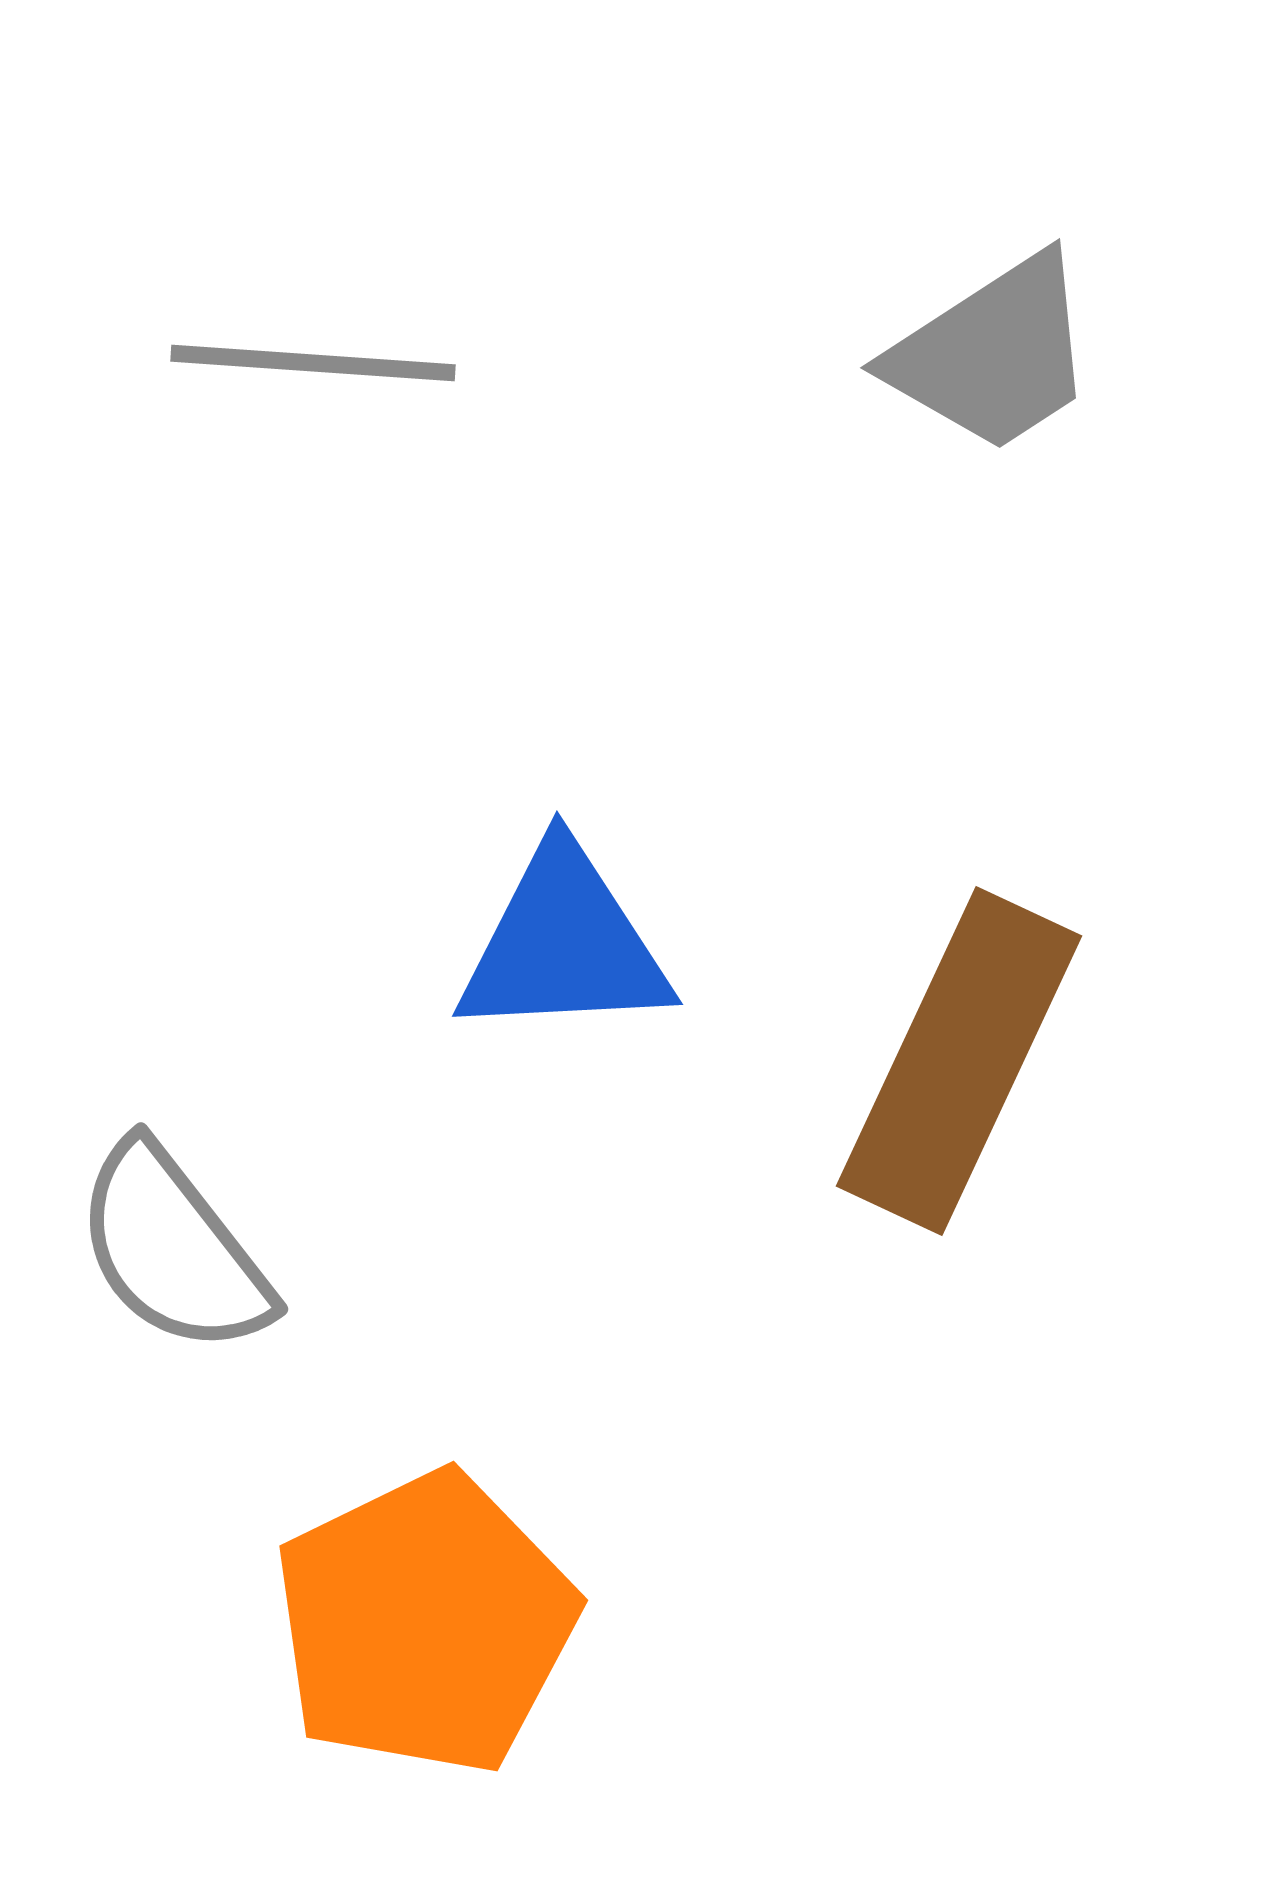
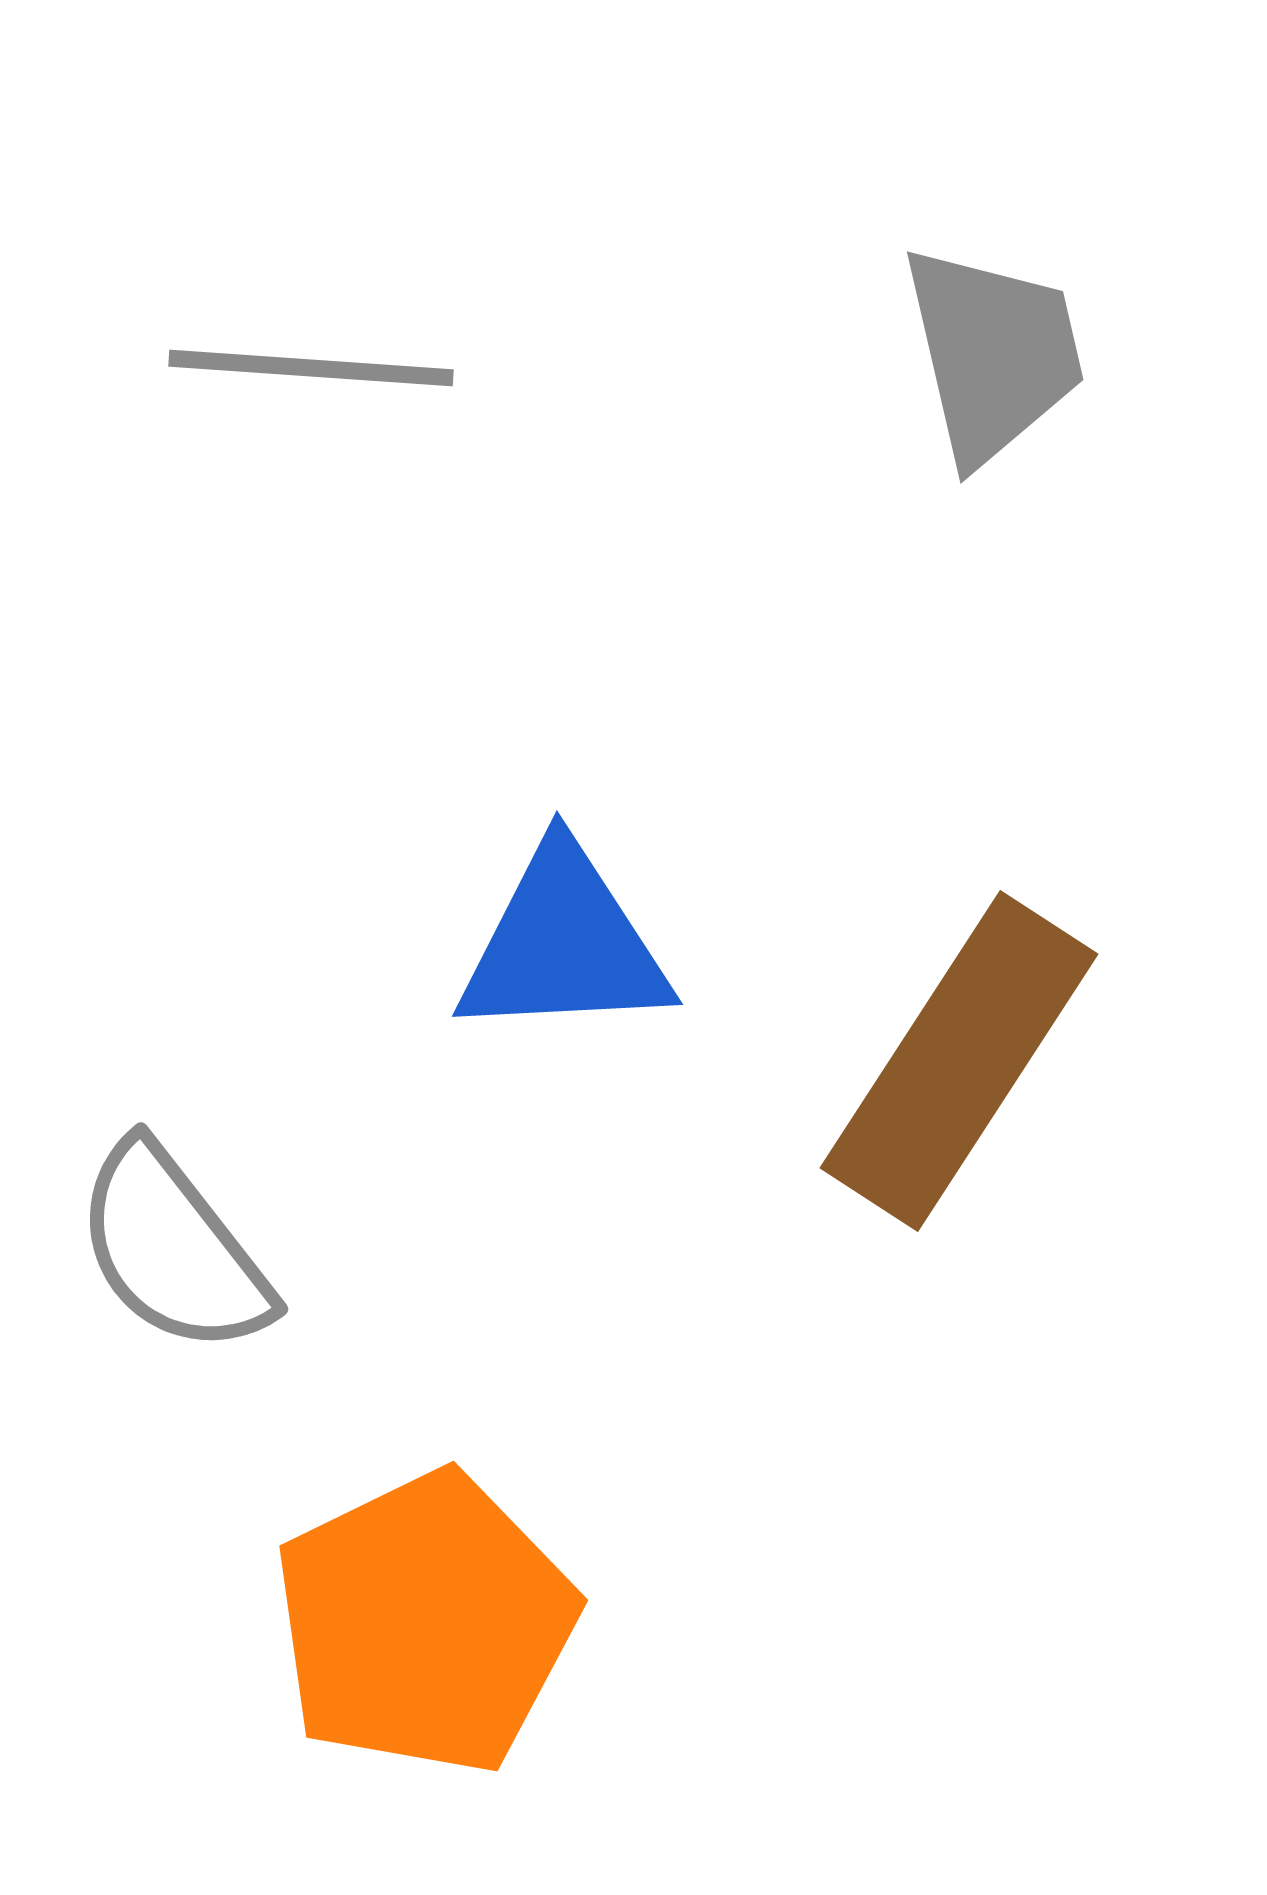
gray trapezoid: rotated 70 degrees counterclockwise
gray line: moved 2 px left, 5 px down
brown rectangle: rotated 8 degrees clockwise
